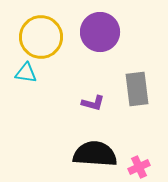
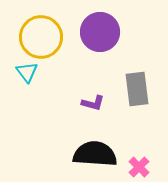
cyan triangle: moved 1 px right, 1 px up; rotated 45 degrees clockwise
pink cross: rotated 20 degrees counterclockwise
